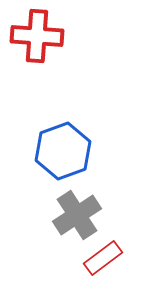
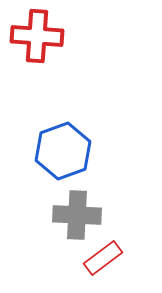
gray cross: rotated 36 degrees clockwise
